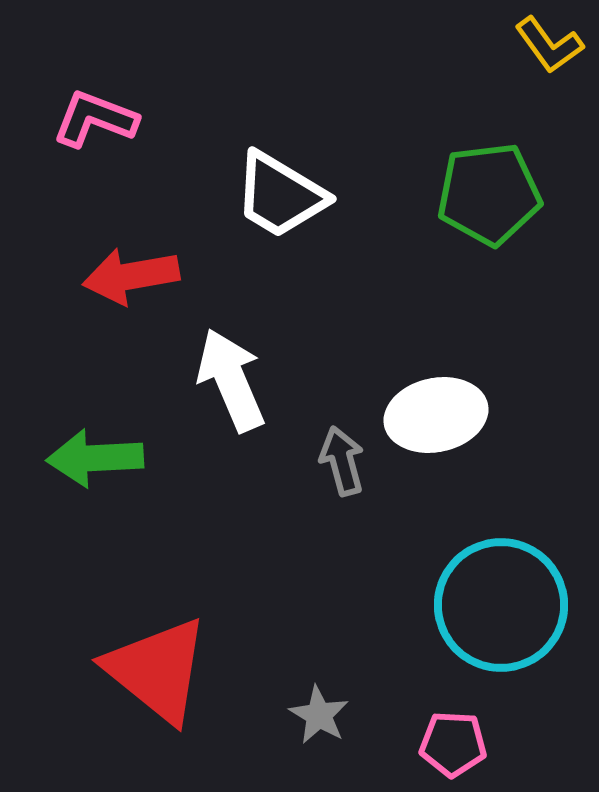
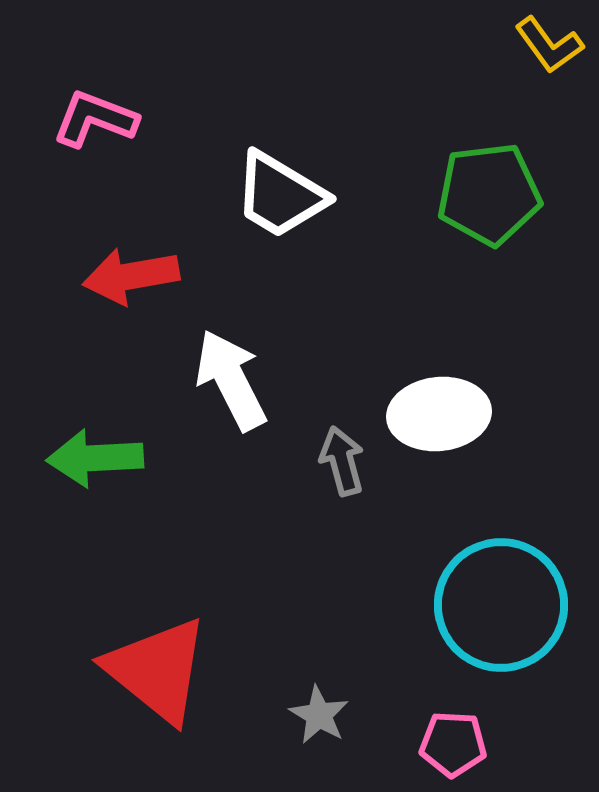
white arrow: rotated 4 degrees counterclockwise
white ellipse: moved 3 px right, 1 px up; rotated 6 degrees clockwise
